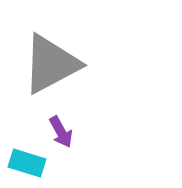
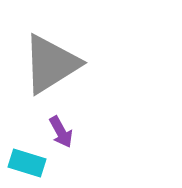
gray triangle: rotated 4 degrees counterclockwise
